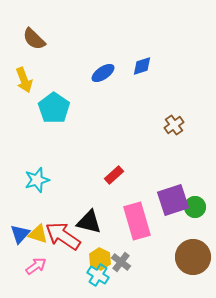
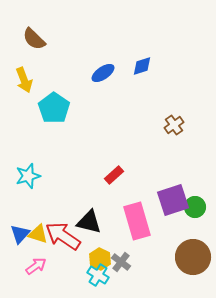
cyan star: moved 9 px left, 4 px up
